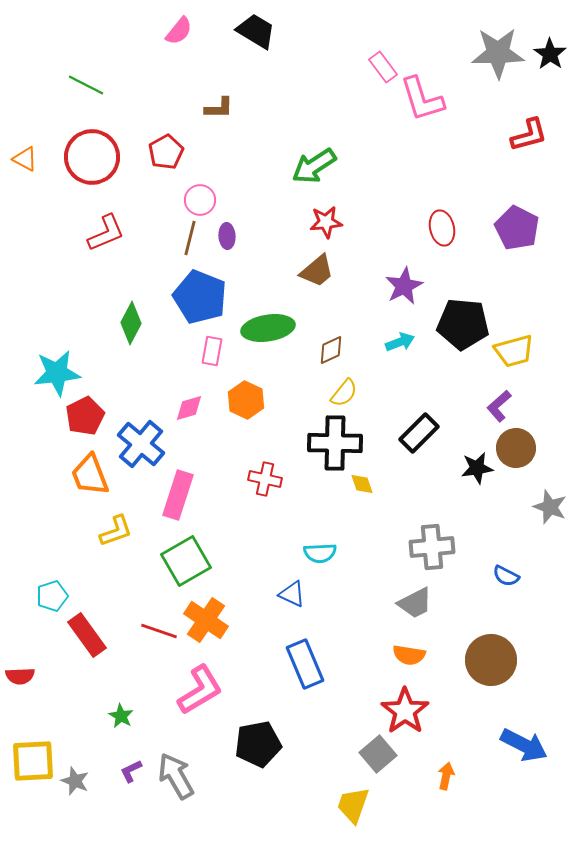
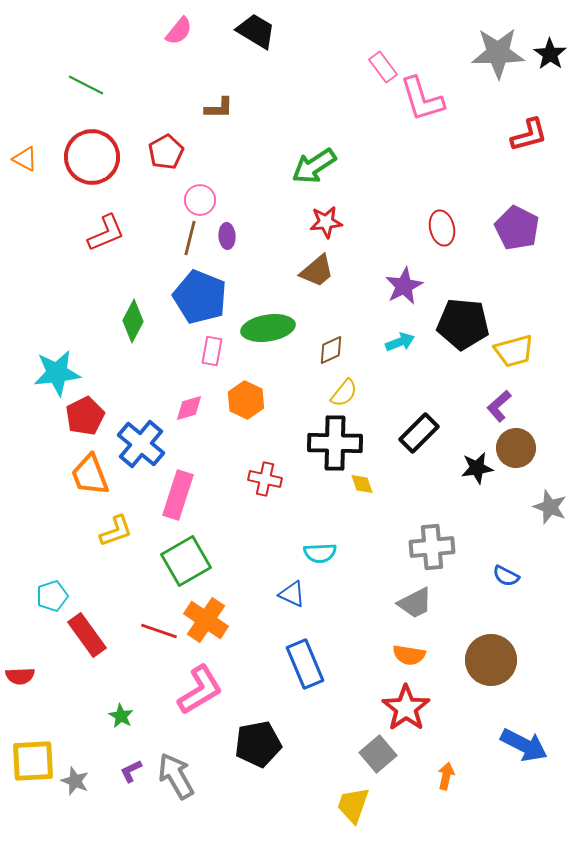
green diamond at (131, 323): moved 2 px right, 2 px up
red star at (405, 711): moved 1 px right, 3 px up
